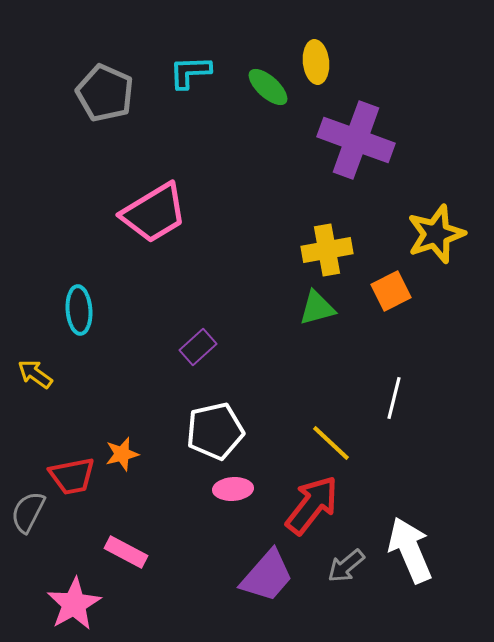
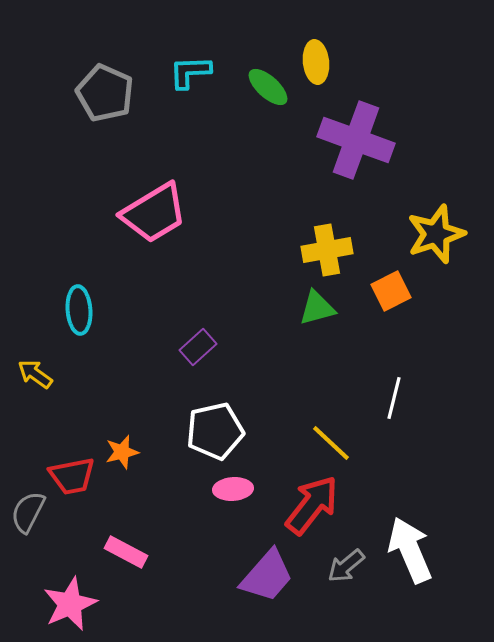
orange star: moved 2 px up
pink star: moved 4 px left; rotated 6 degrees clockwise
